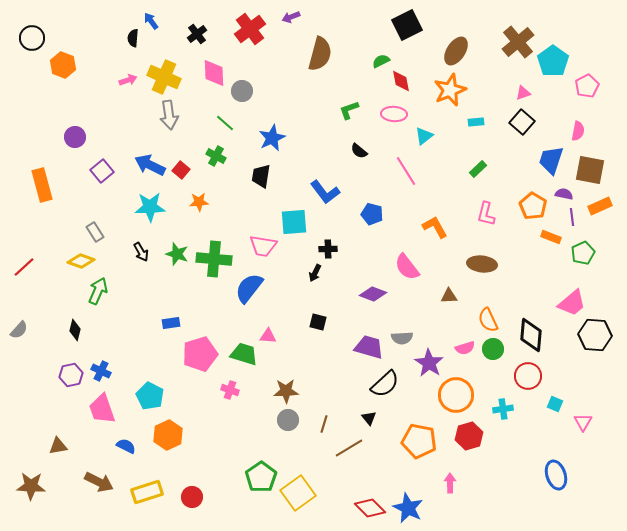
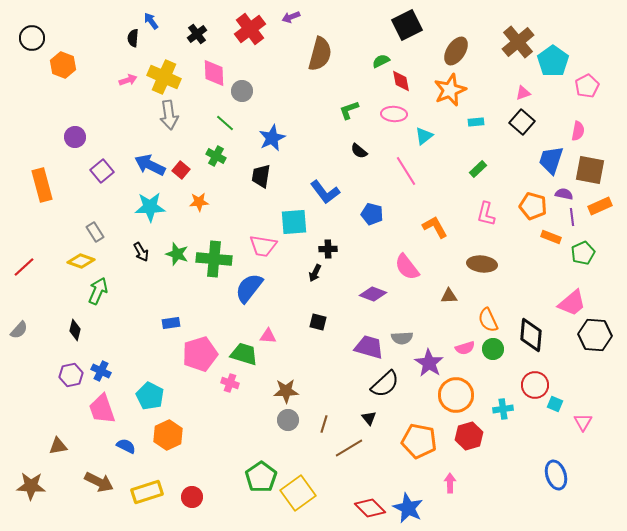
orange pentagon at (533, 206): rotated 16 degrees counterclockwise
red circle at (528, 376): moved 7 px right, 9 px down
pink cross at (230, 390): moved 7 px up
